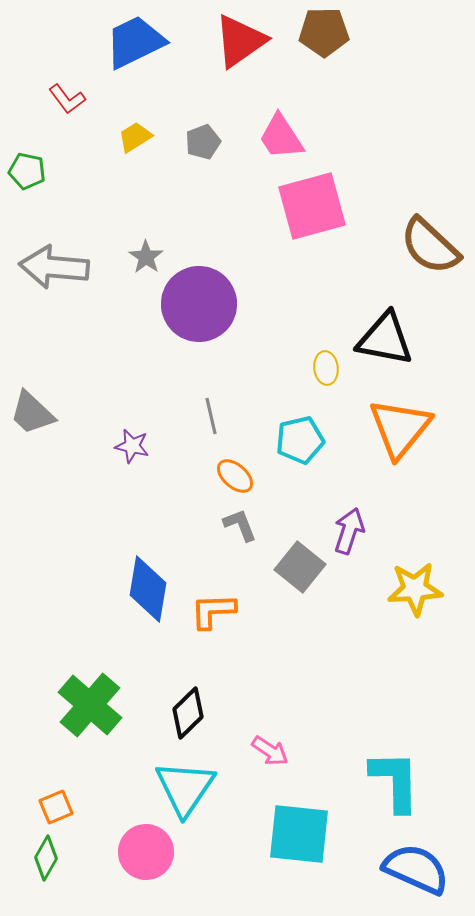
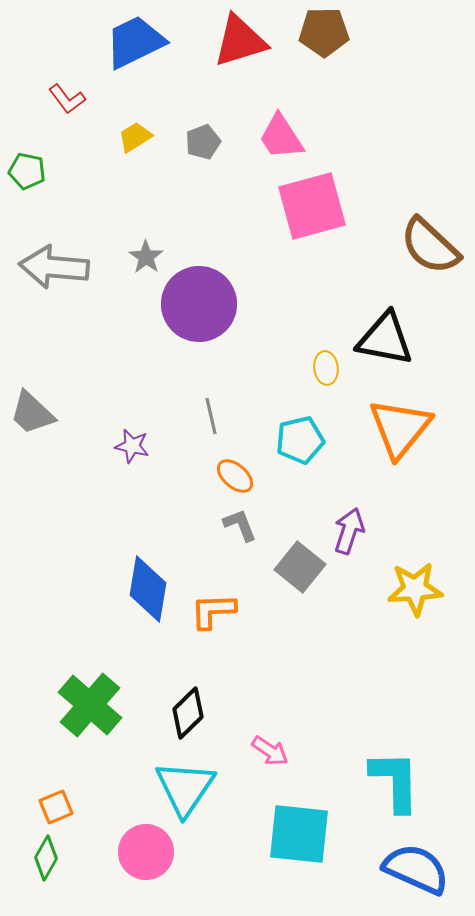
red triangle: rotated 18 degrees clockwise
